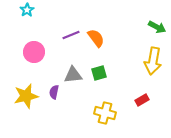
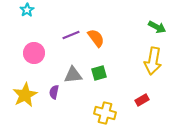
pink circle: moved 1 px down
yellow star: moved 1 px left, 1 px up; rotated 15 degrees counterclockwise
